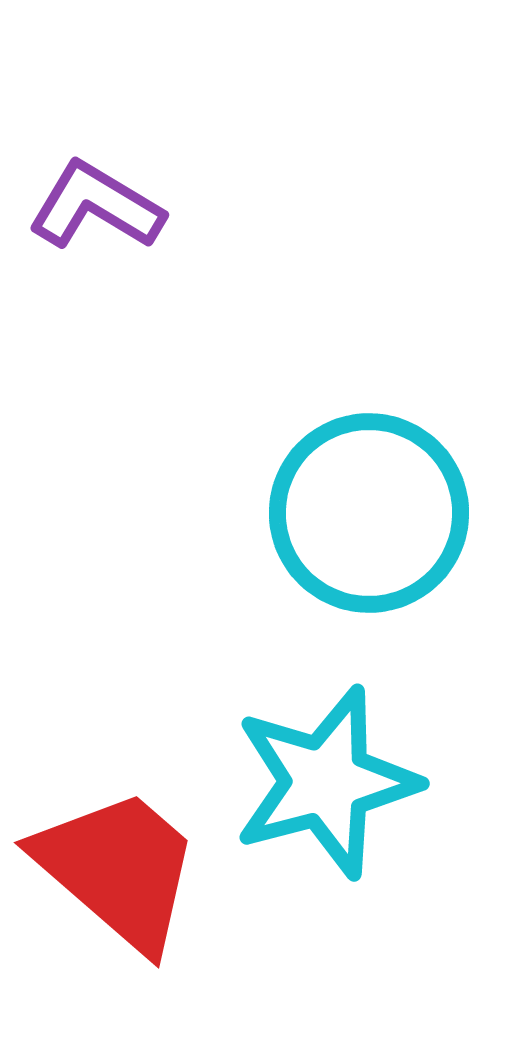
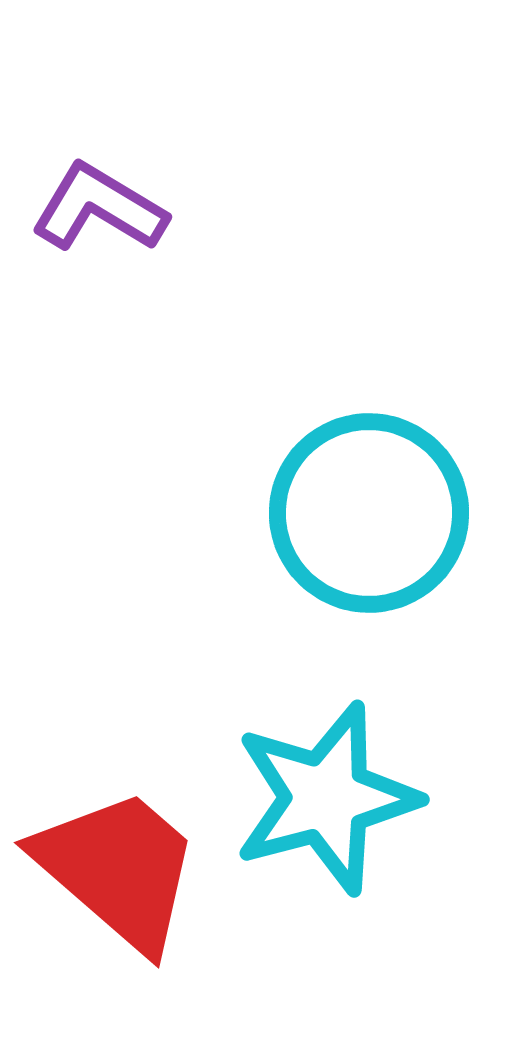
purple L-shape: moved 3 px right, 2 px down
cyan star: moved 16 px down
